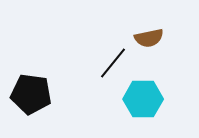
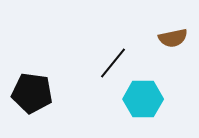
brown semicircle: moved 24 px right
black pentagon: moved 1 px right, 1 px up
